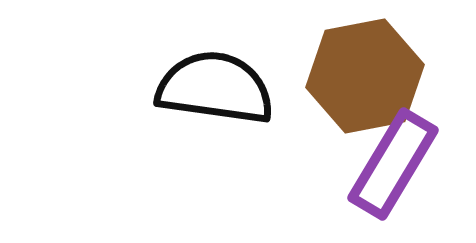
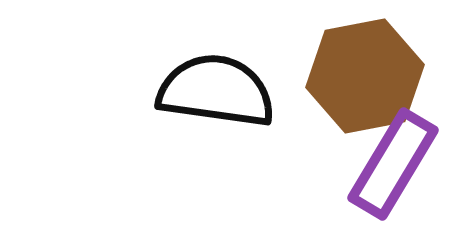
black semicircle: moved 1 px right, 3 px down
